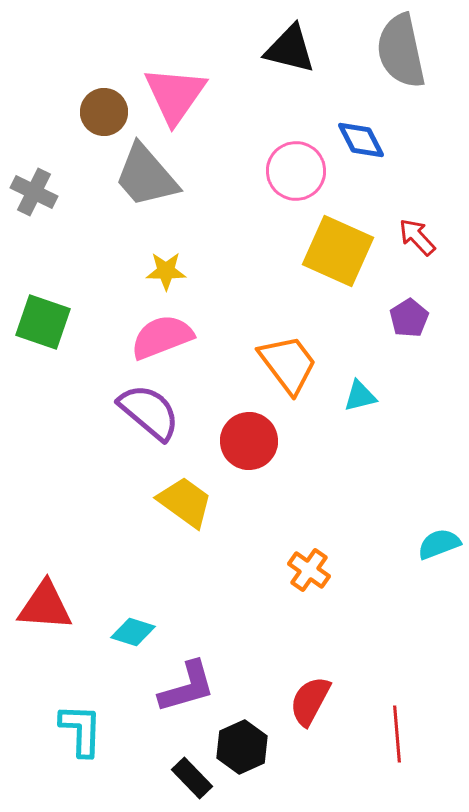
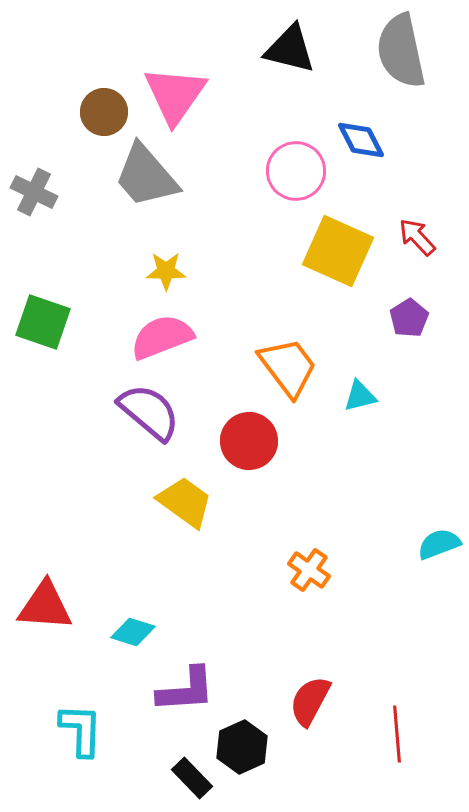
orange trapezoid: moved 3 px down
purple L-shape: moved 1 px left, 3 px down; rotated 12 degrees clockwise
